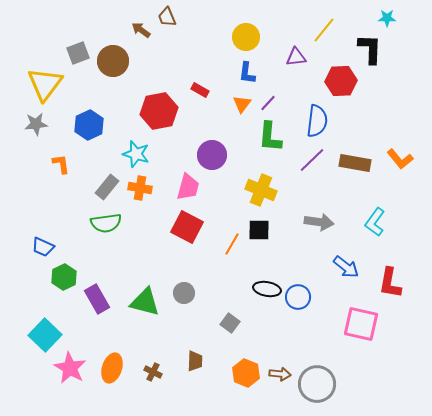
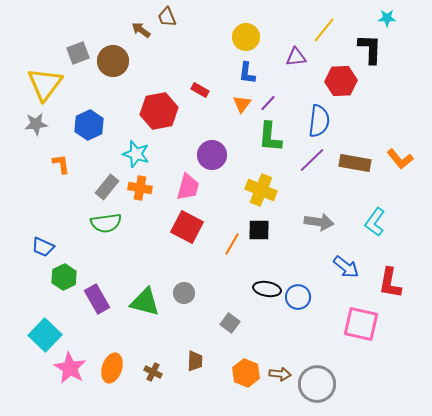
blue semicircle at (317, 121): moved 2 px right
